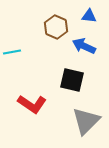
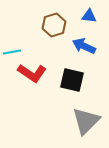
brown hexagon: moved 2 px left, 2 px up; rotated 20 degrees clockwise
red L-shape: moved 31 px up
